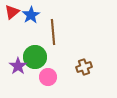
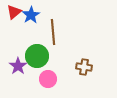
red triangle: moved 2 px right
green circle: moved 2 px right, 1 px up
brown cross: rotated 28 degrees clockwise
pink circle: moved 2 px down
